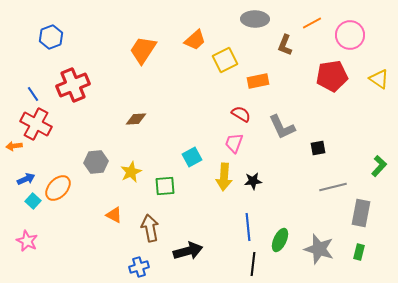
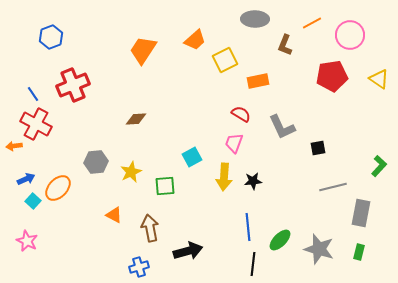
green ellipse at (280, 240): rotated 20 degrees clockwise
